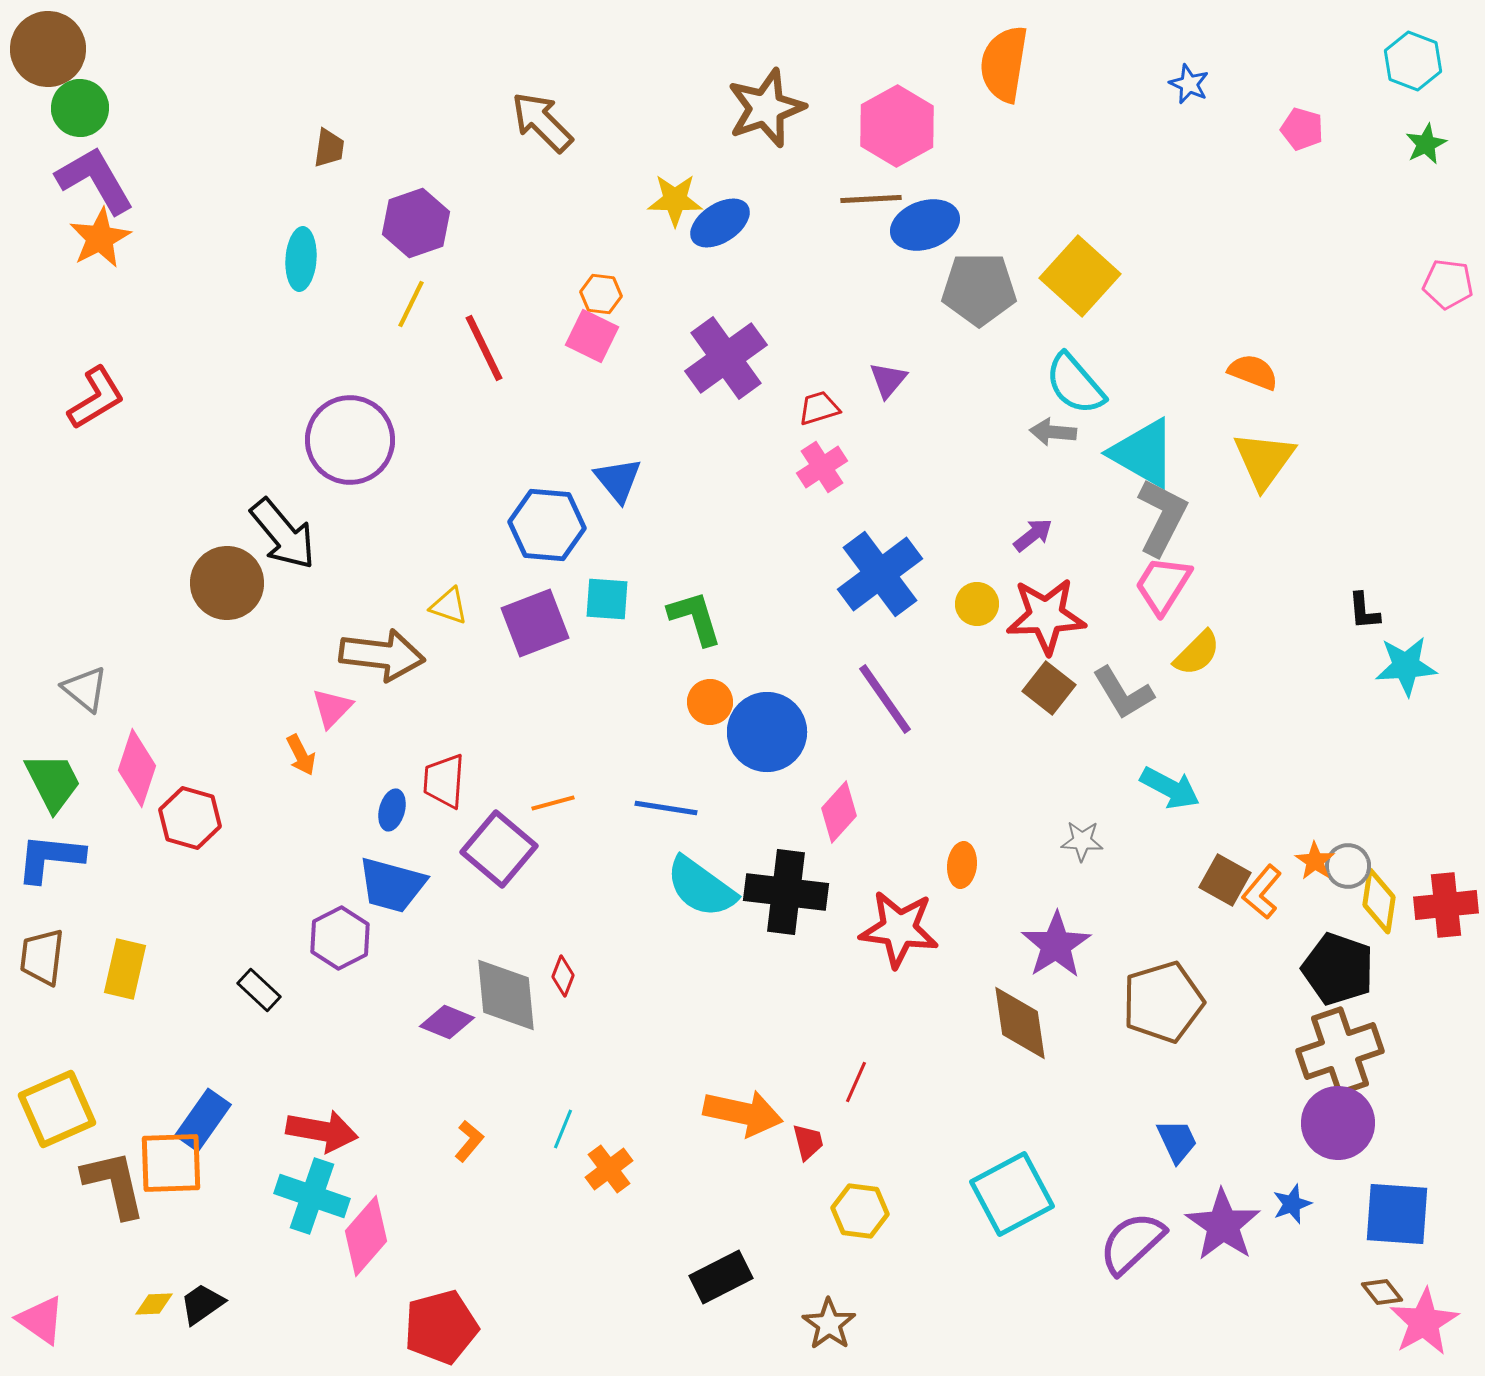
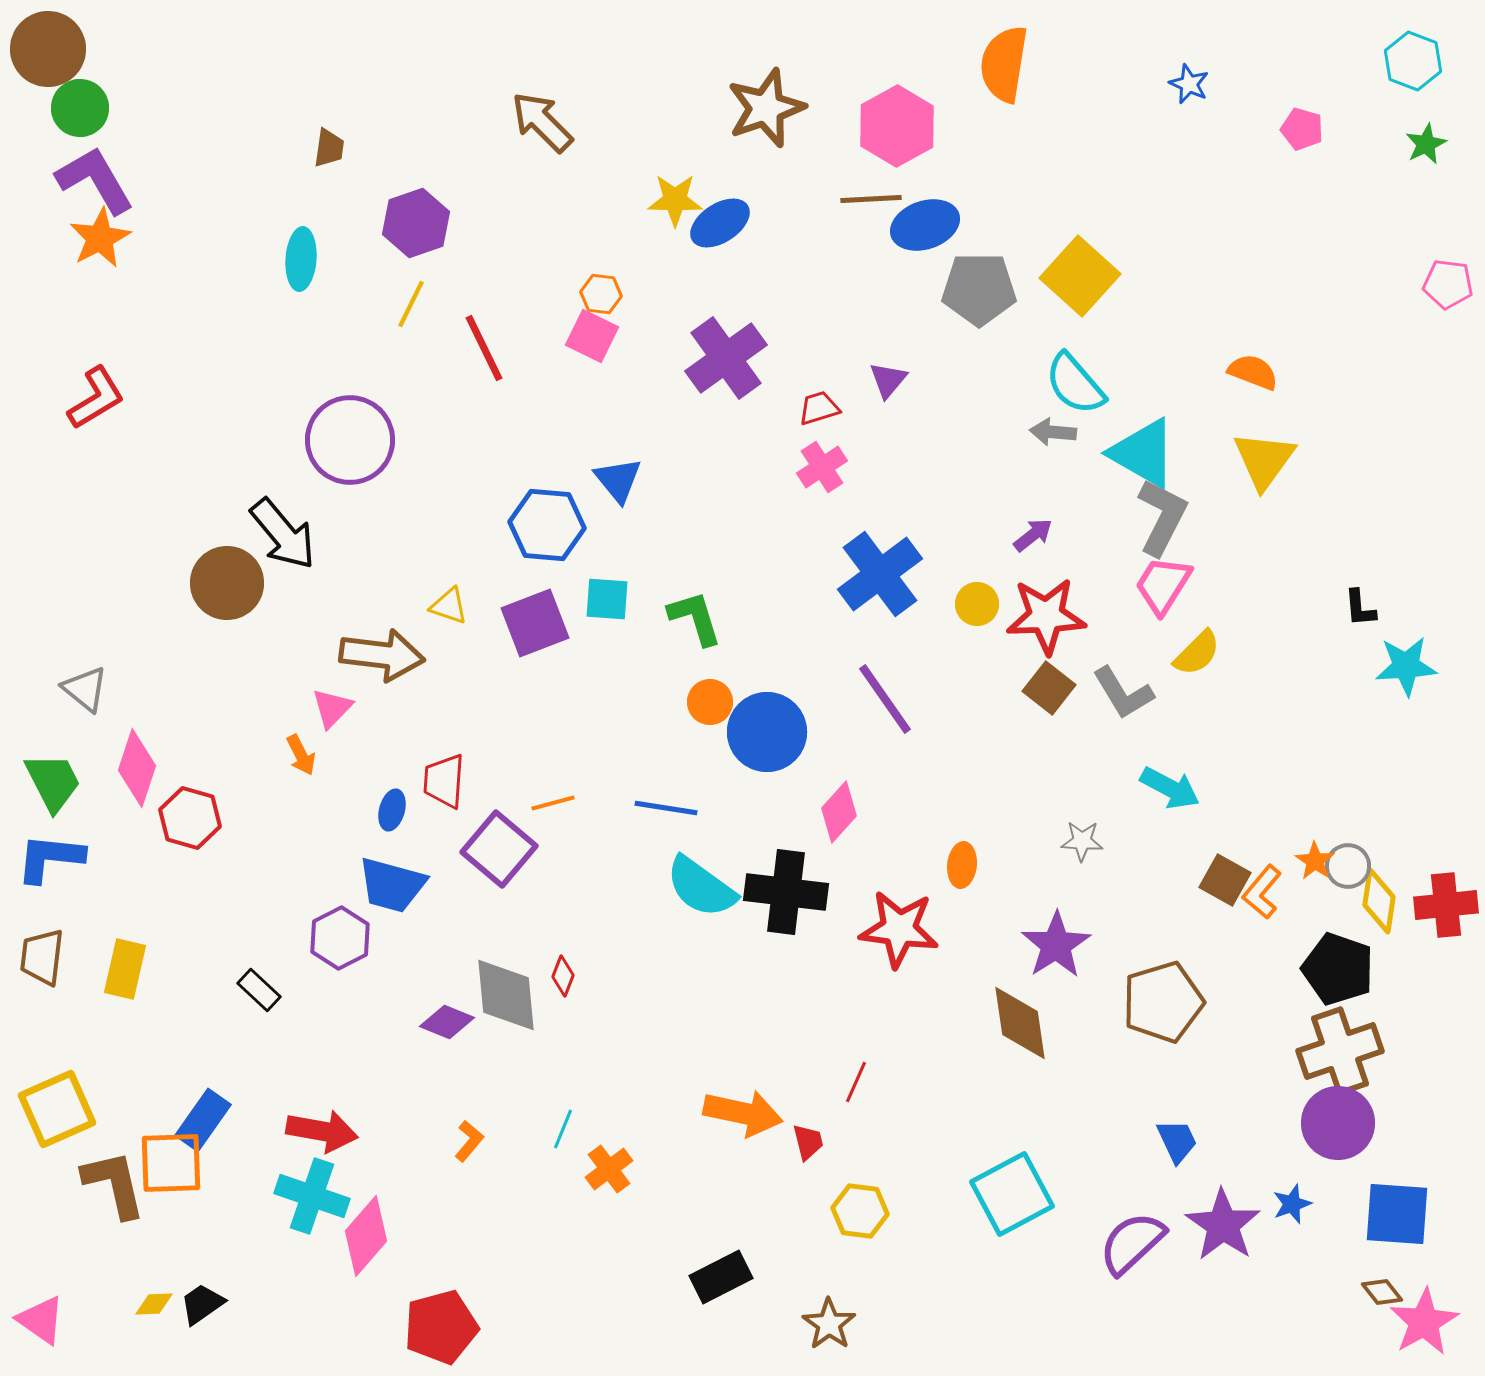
black L-shape at (1364, 611): moved 4 px left, 3 px up
